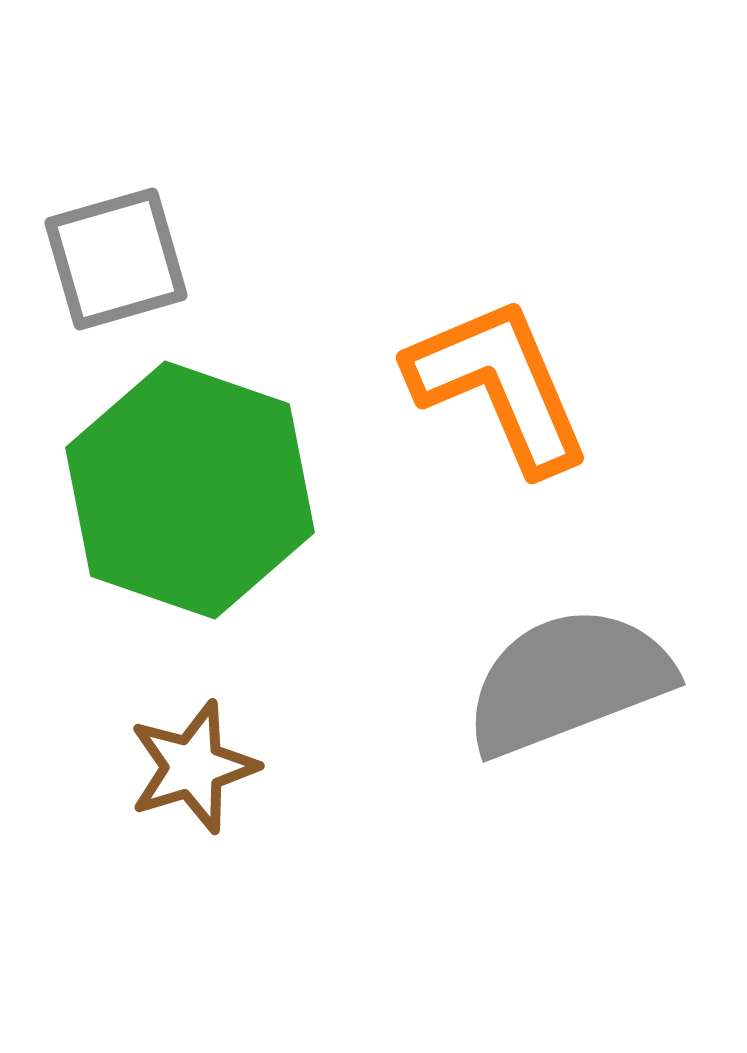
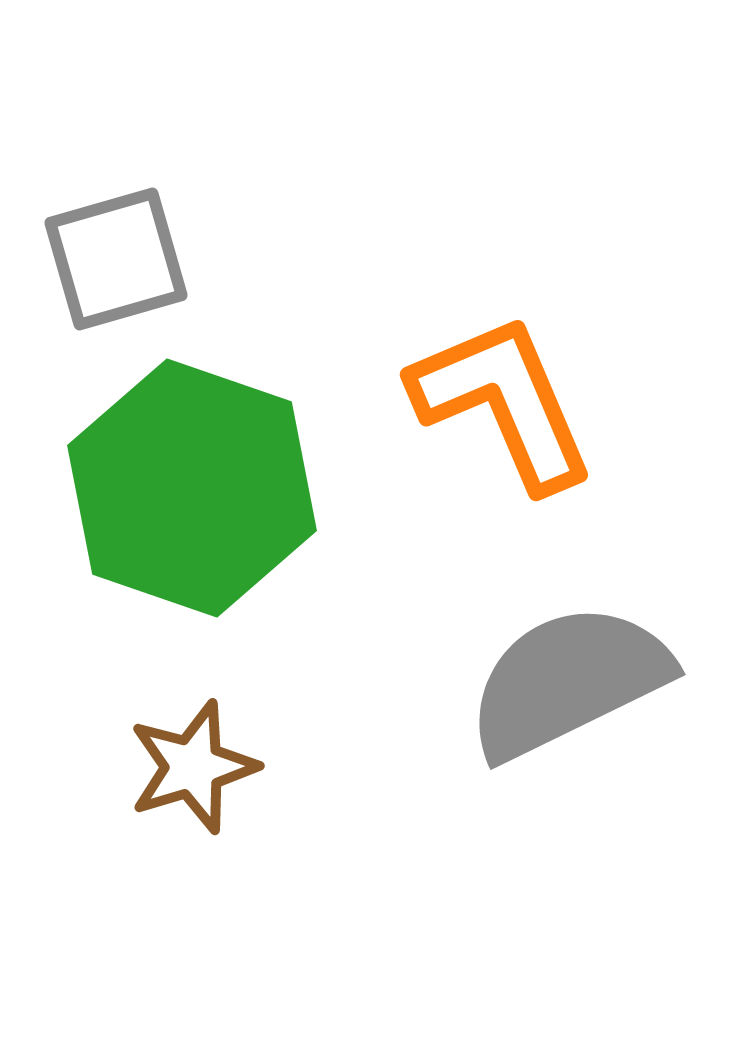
orange L-shape: moved 4 px right, 17 px down
green hexagon: moved 2 px right, 2 px up
gray semicircle: rotated 5 degrees counterclockwise
